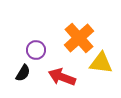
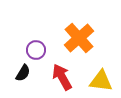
yellow triangle: moved 18 px down
red arrow: rotated 40 degrees clockwise
